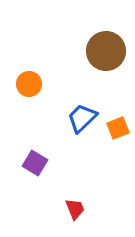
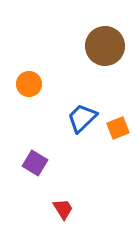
brown circle: moved 1 px left, 5 px up
red trapezoid: moved 12 px left; rotated 10 degrees counterclockwise
